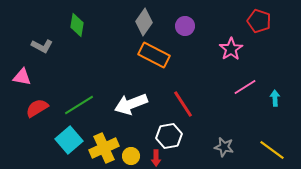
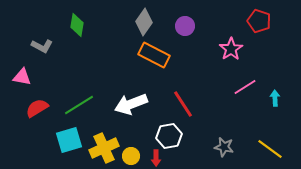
cyan square: rotated 24 degrees clockwise
yellow line: moved 2 px left, 1 px up
